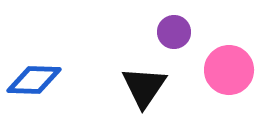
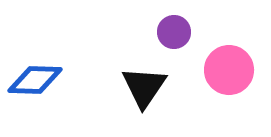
blue diamond: moved 1 px right
